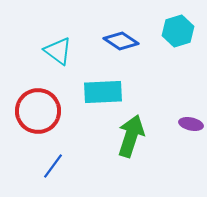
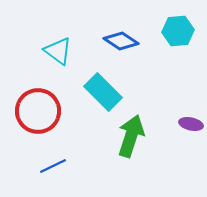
cyan hexagon: rotated 12 degrees clockwise
cyan rectangle: rotated 48 degrees clockwise
blue line: rotated 28 degrees clockwise
